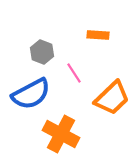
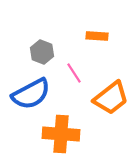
orange rectangle: moved 1 px left, 1 px down
orange trapezoid: moved 1 px left; rotated 6 degrees clockwise
orange cross: rotated 24 degrees counterclockwise
